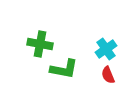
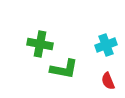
cyan cross: moved 4 px up; rotated 15 degrees clockwise
red semicircle: moved 6 px down
